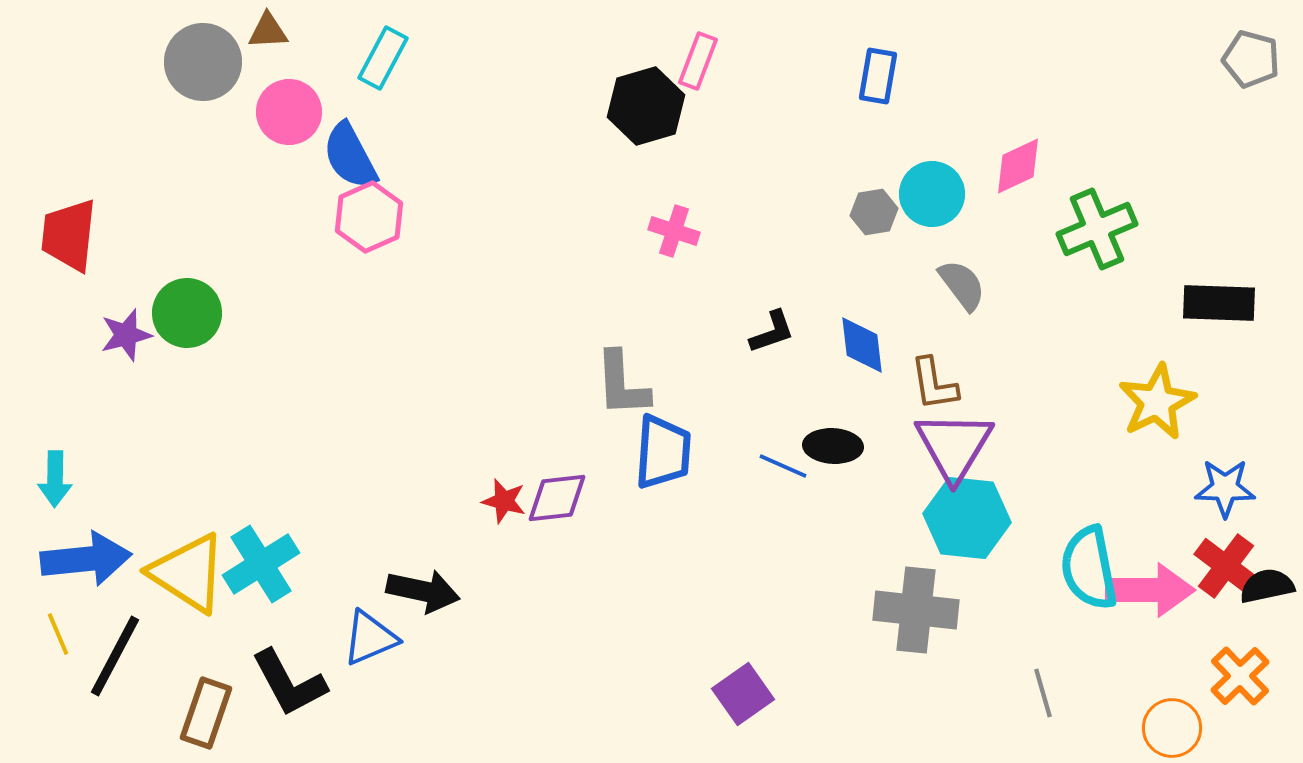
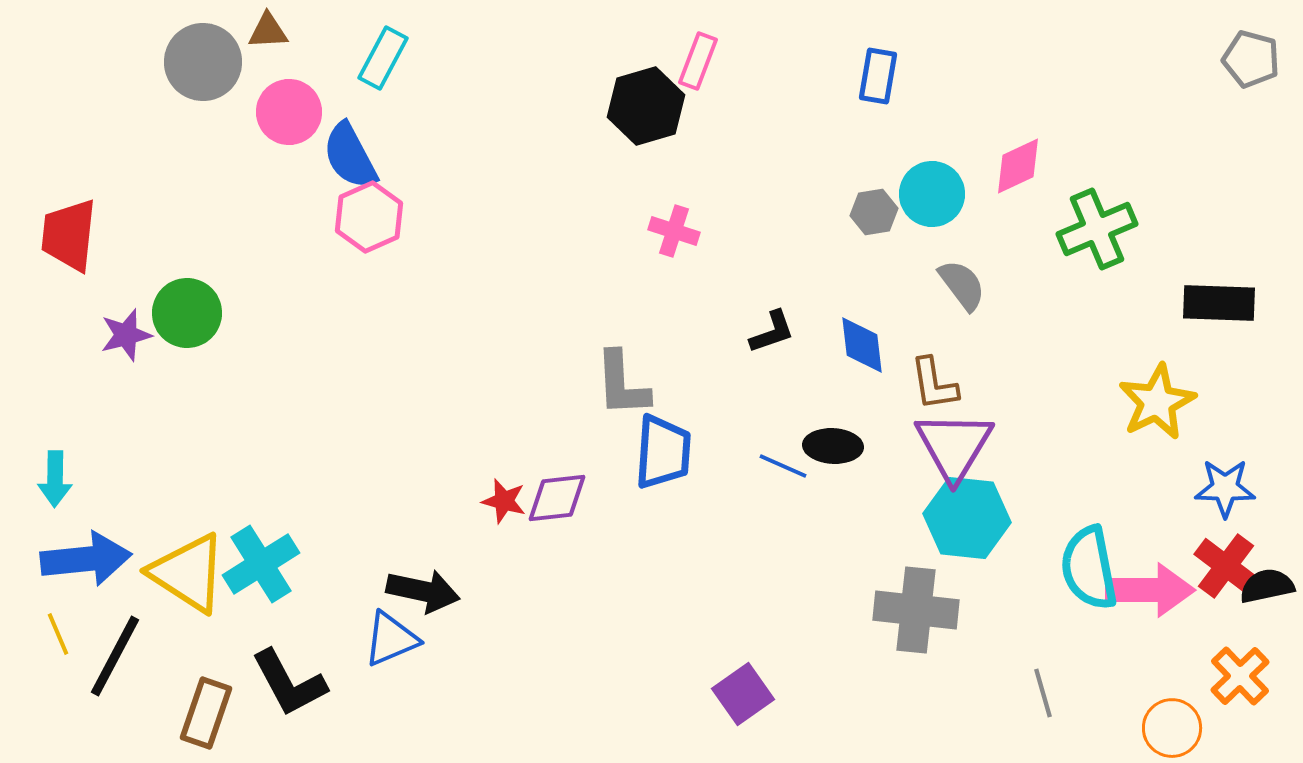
blue triangle at (370, 638): moved 21 px right, 1 px down
